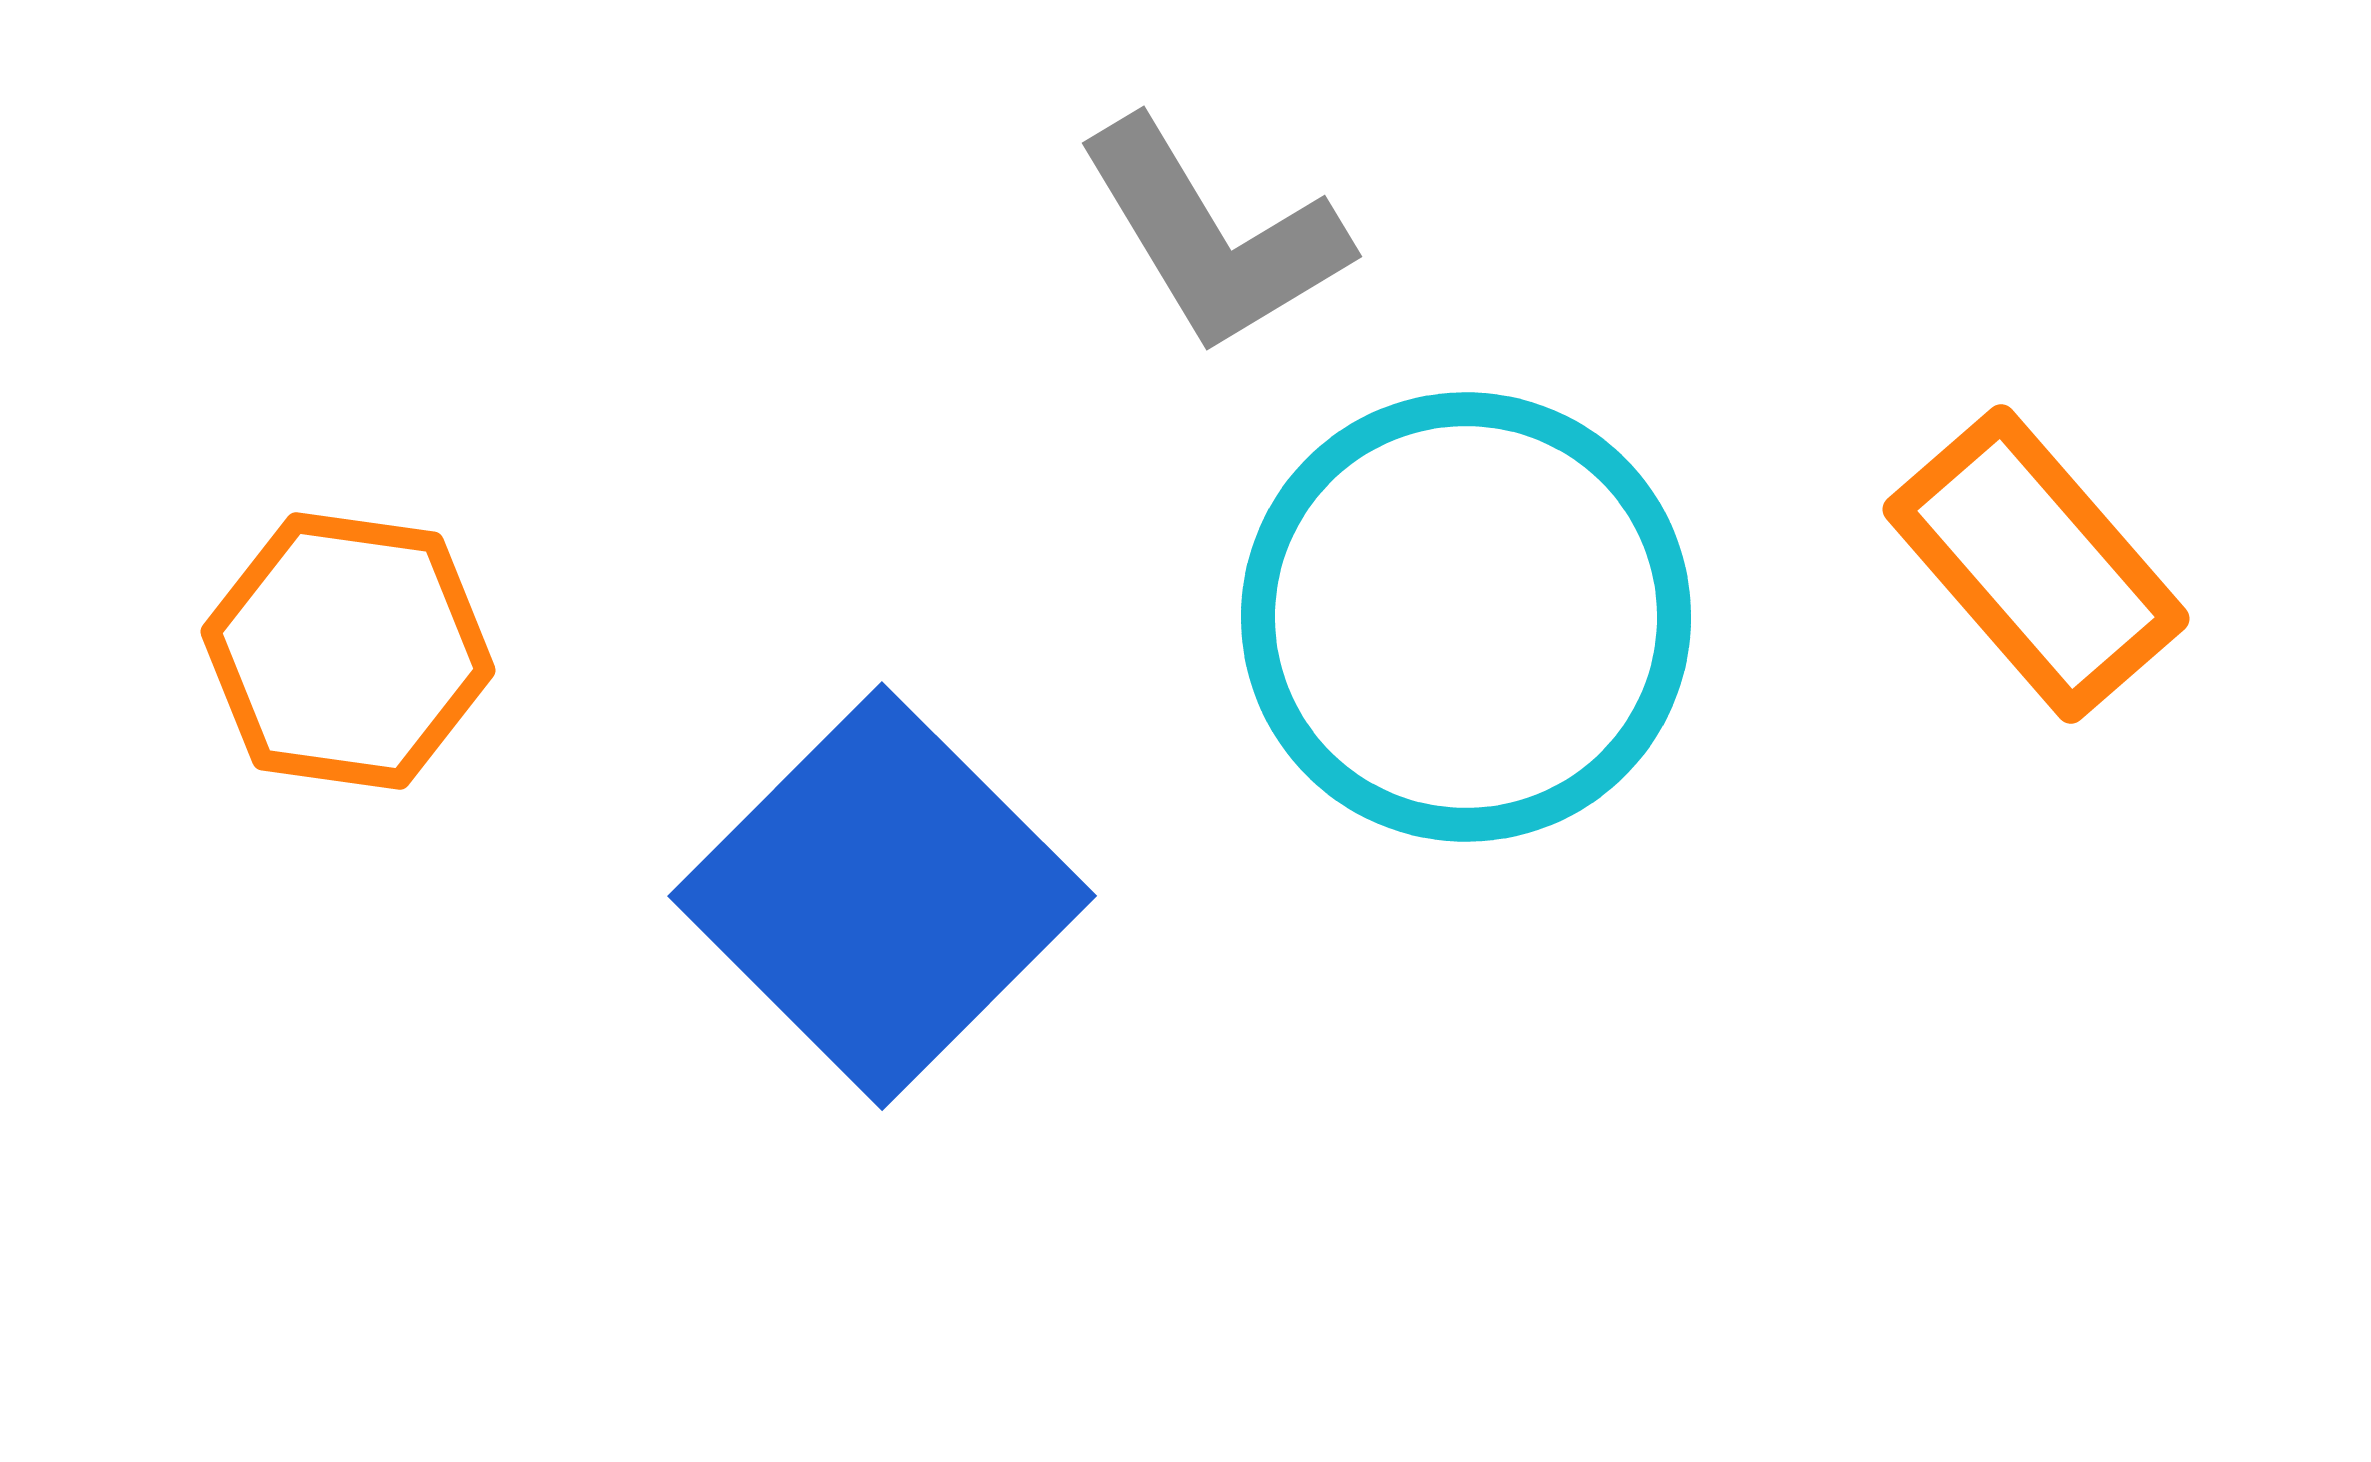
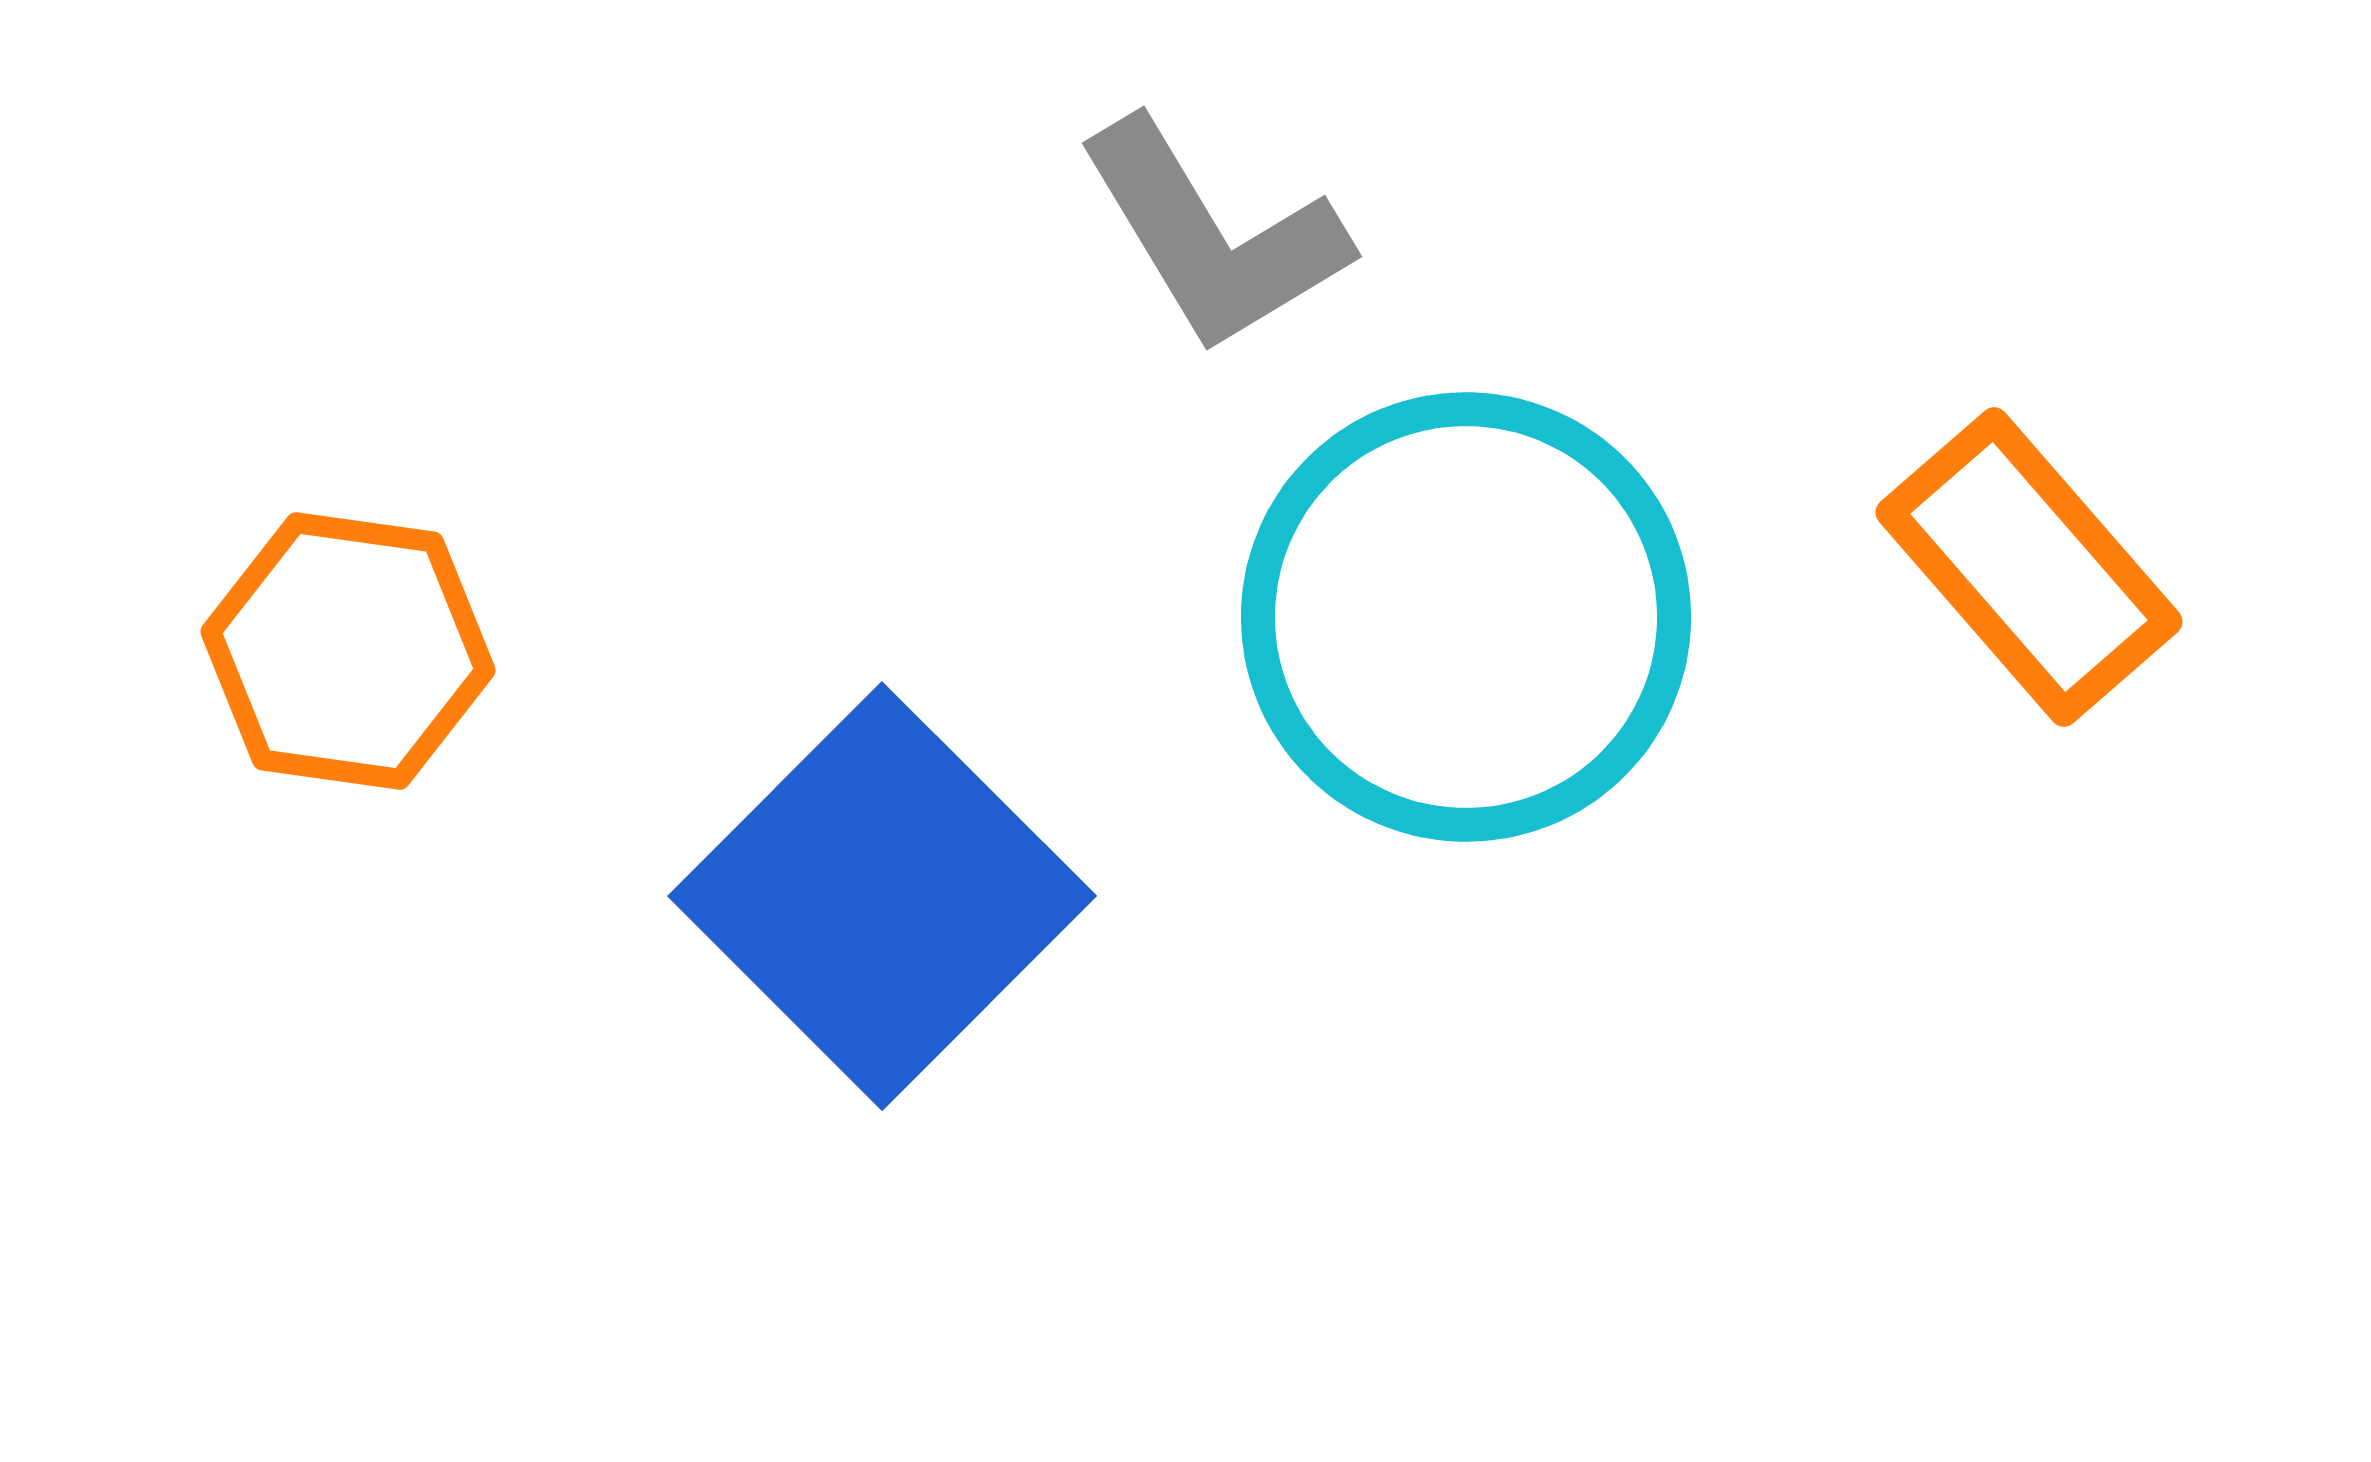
orange rectangle: moved 7 px left, 3 px down
